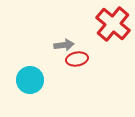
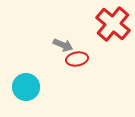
gray arrow: moved 1 px left; rotated 30 degrees clockwise
cyan circle: moved 4 px left, 7 px down
